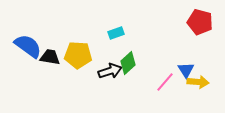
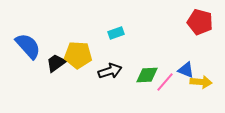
blue semicircle: rotated 12 degrees clockwise
black trapezoid: moved 6 px right, 6 px down; rotated 45 degrees counterclockwise
green diamond: moved 19 px right, 12 px down; rotated 40 degrees clockwise
blue triangle: rotated 36 degrees counterclockwise
yellow arrow: moved 3 px right
